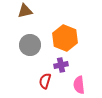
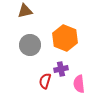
purple cross: moved 4 px down
pink semicircle: moved 1 px up
